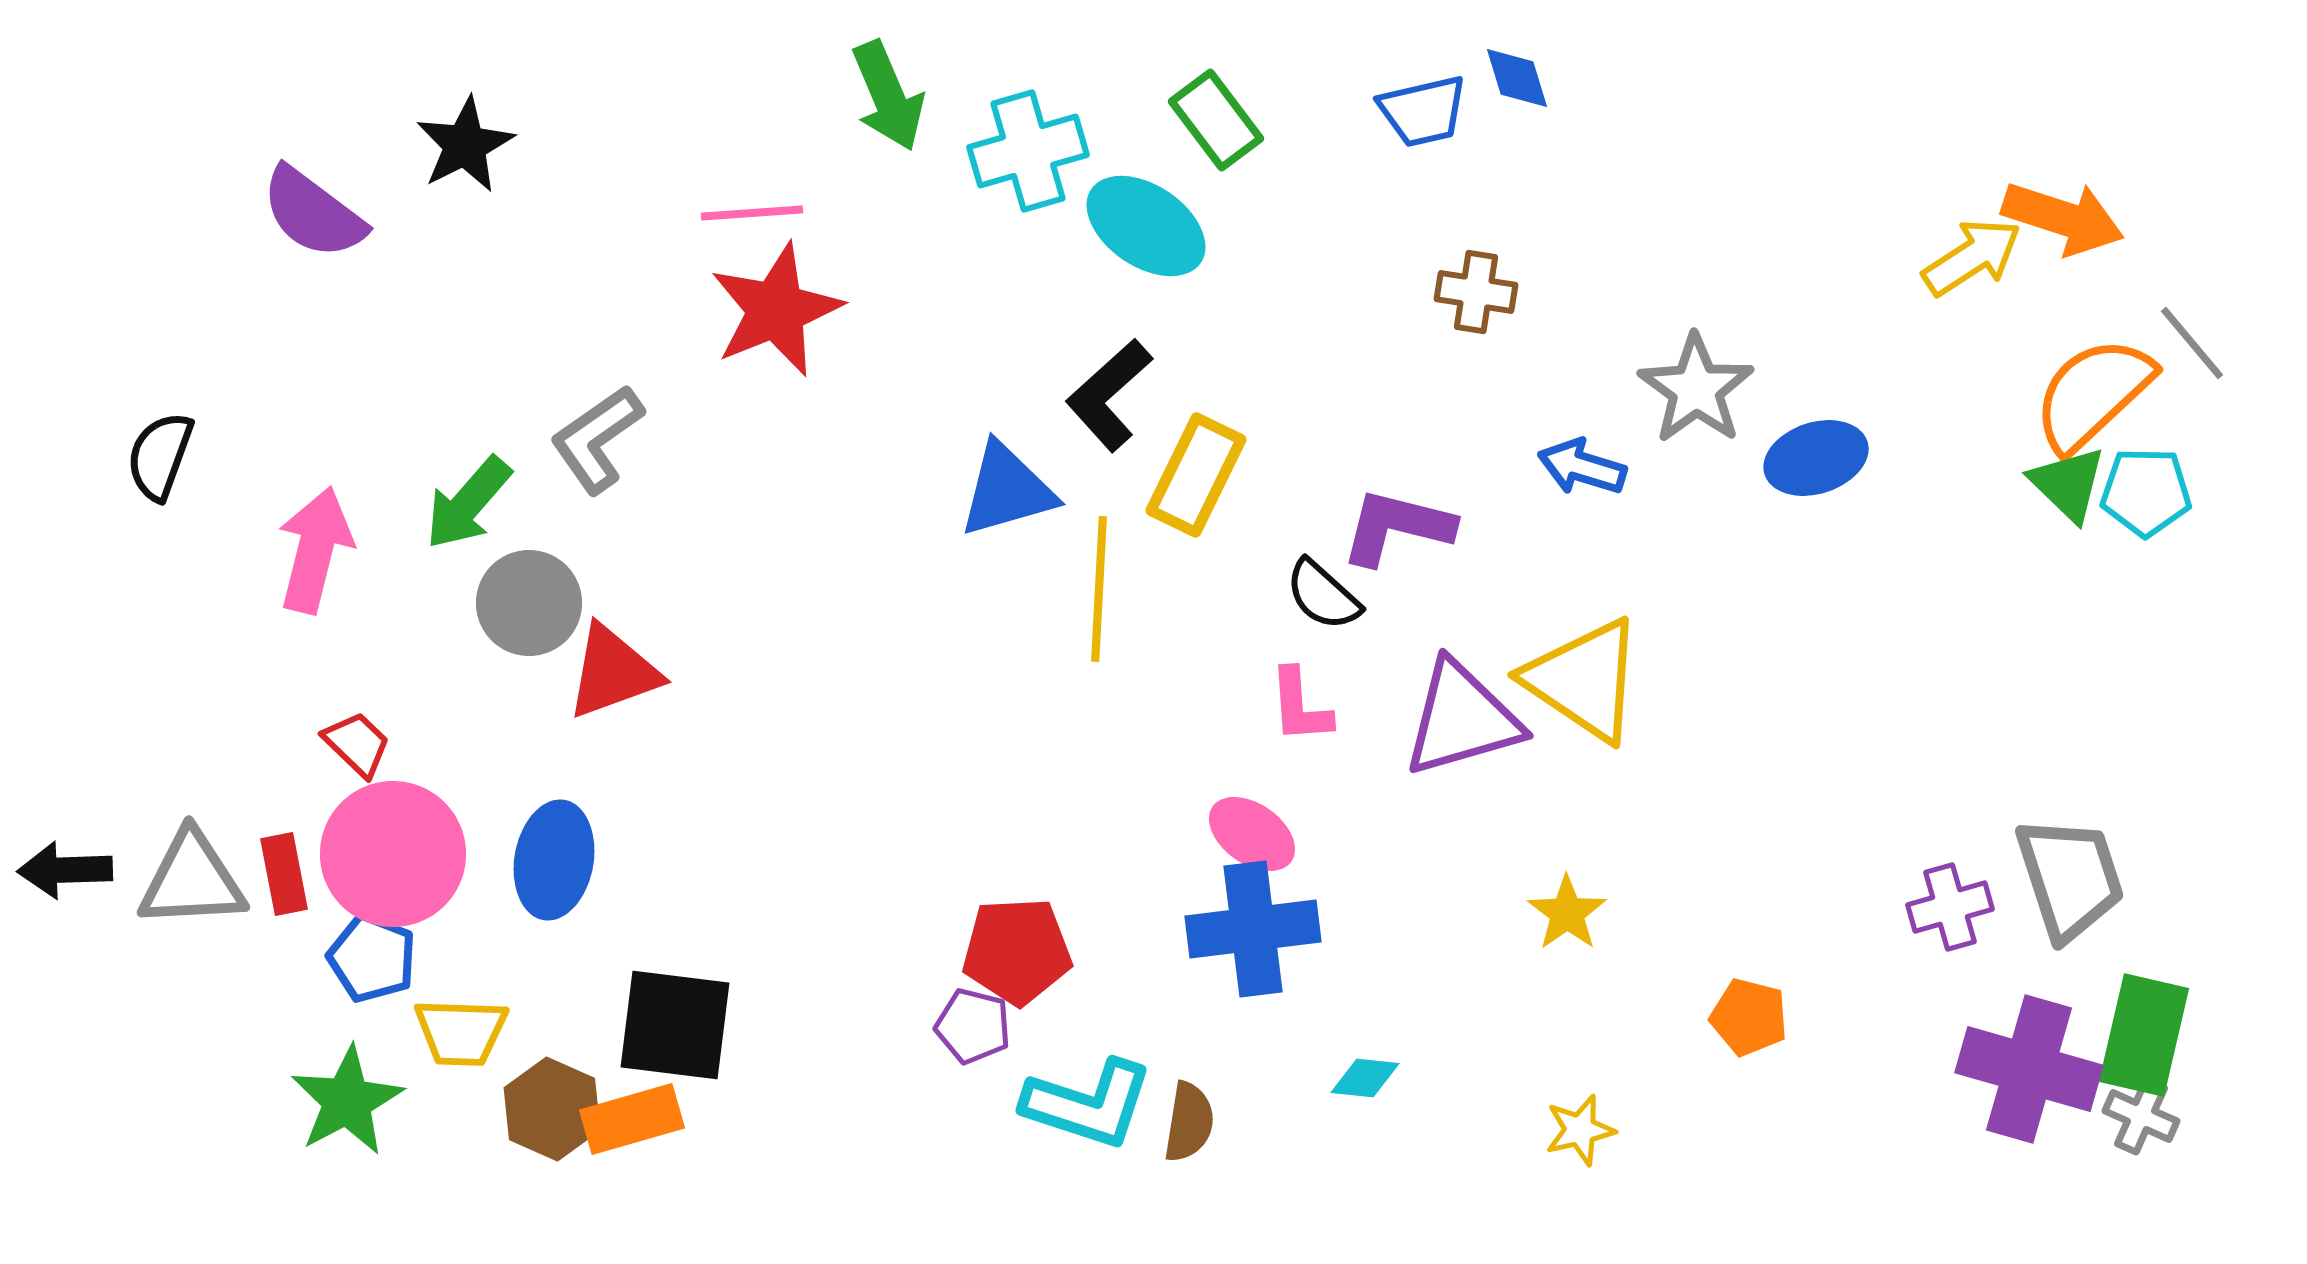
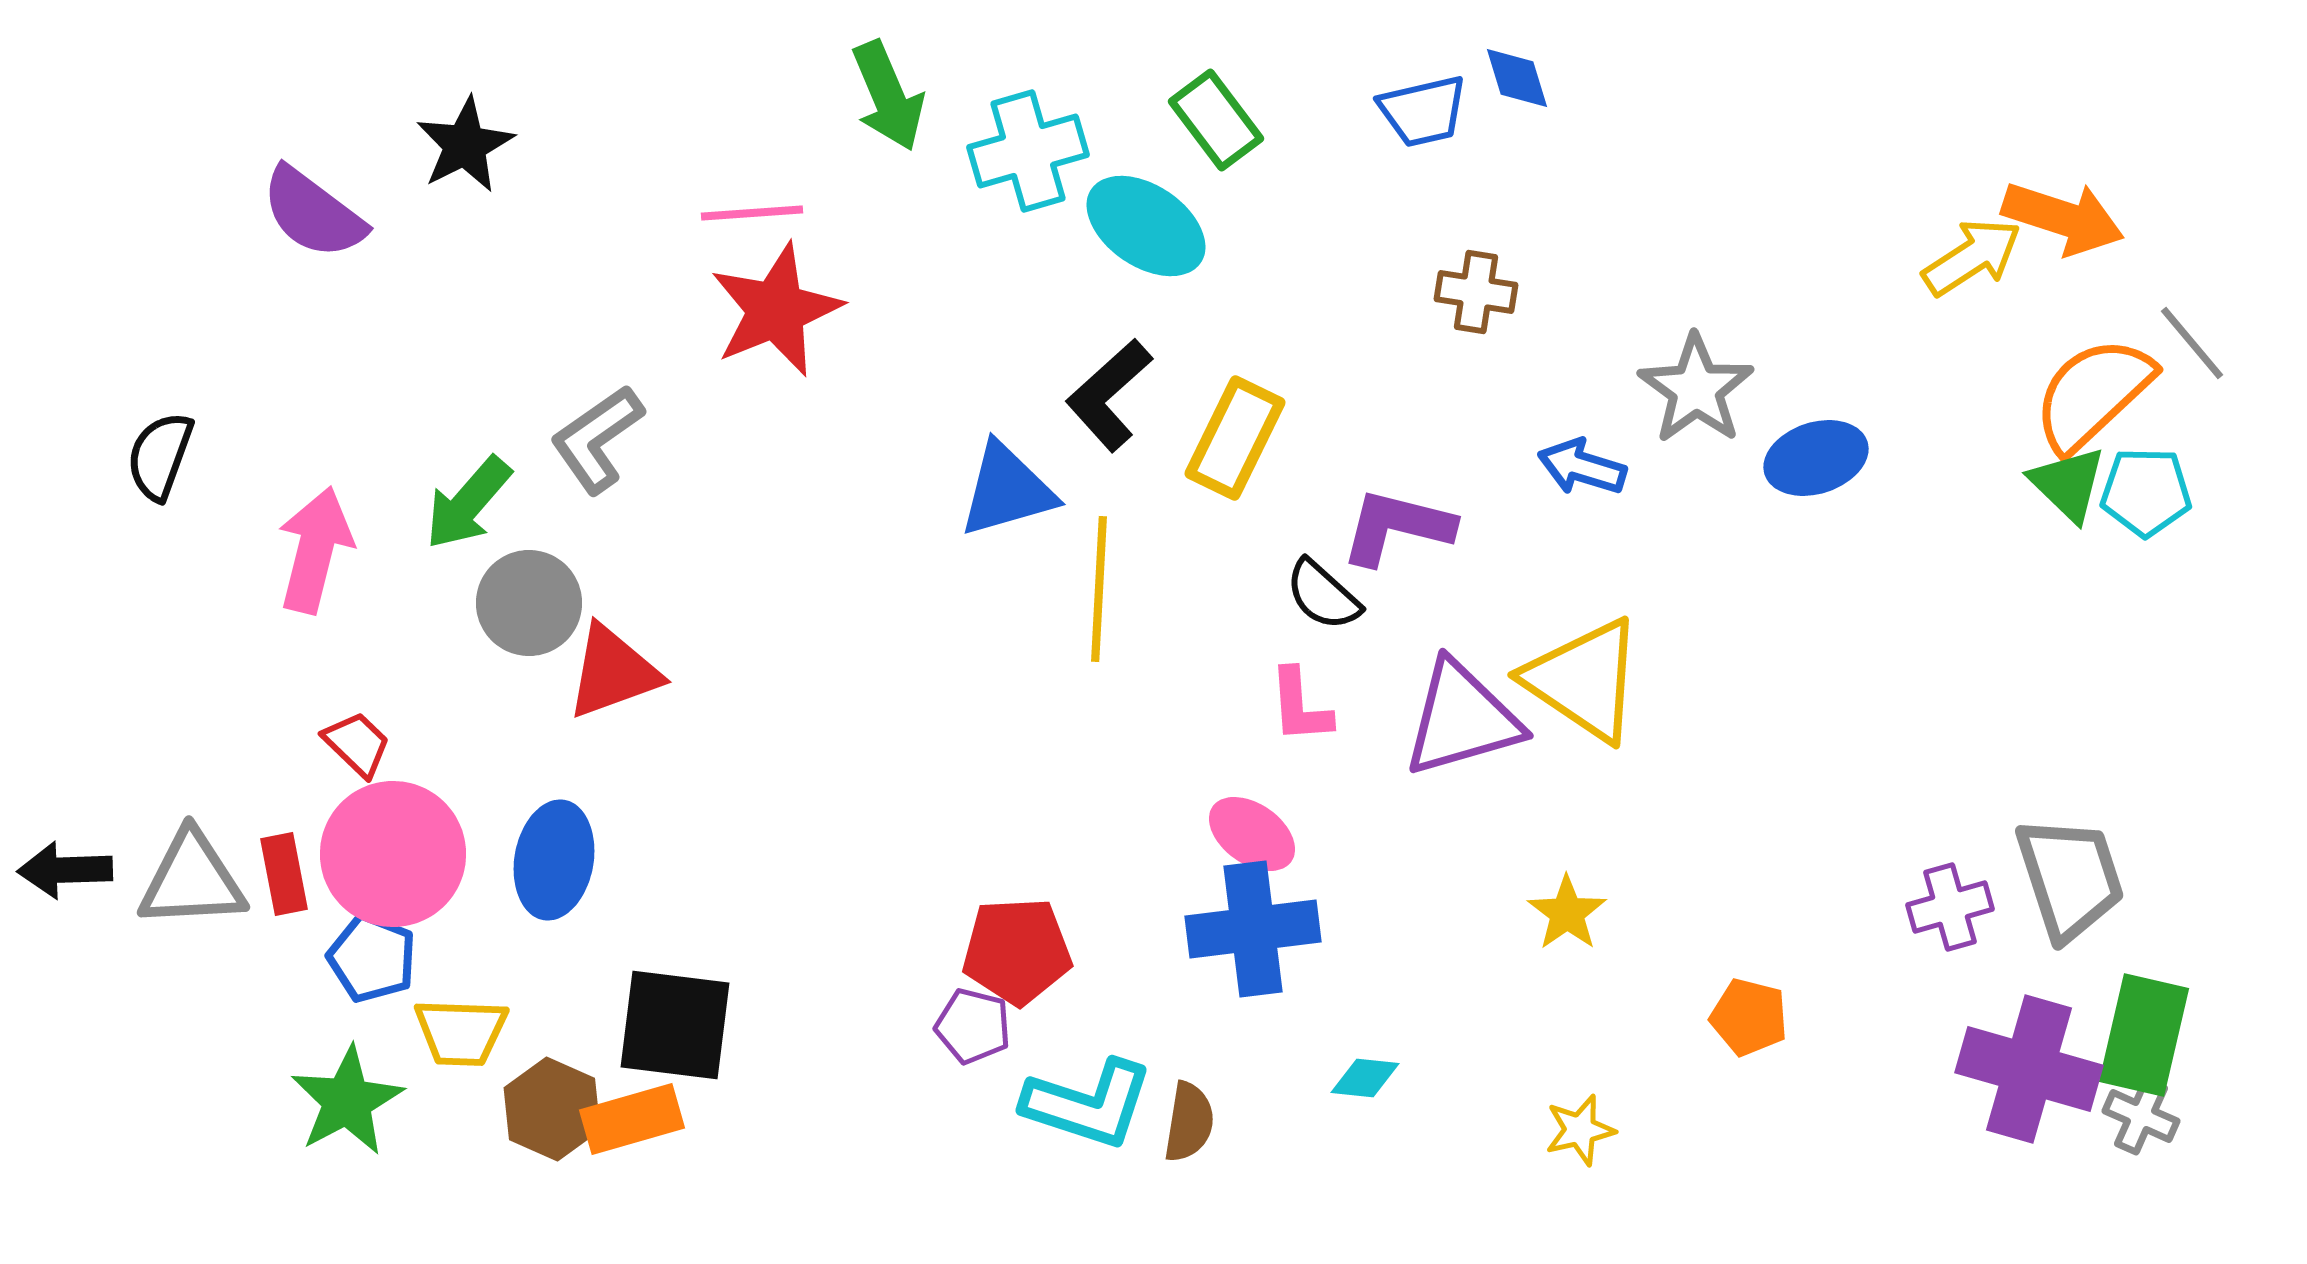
yellow rectangle at (1196, 475): moved 39 px right, 37 px up
